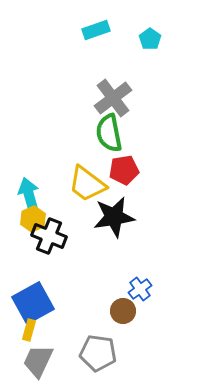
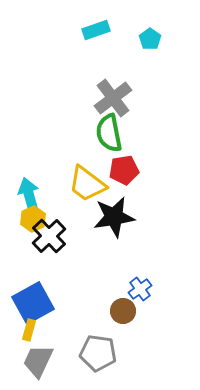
black cross: rotated 24 degrees clockwise
